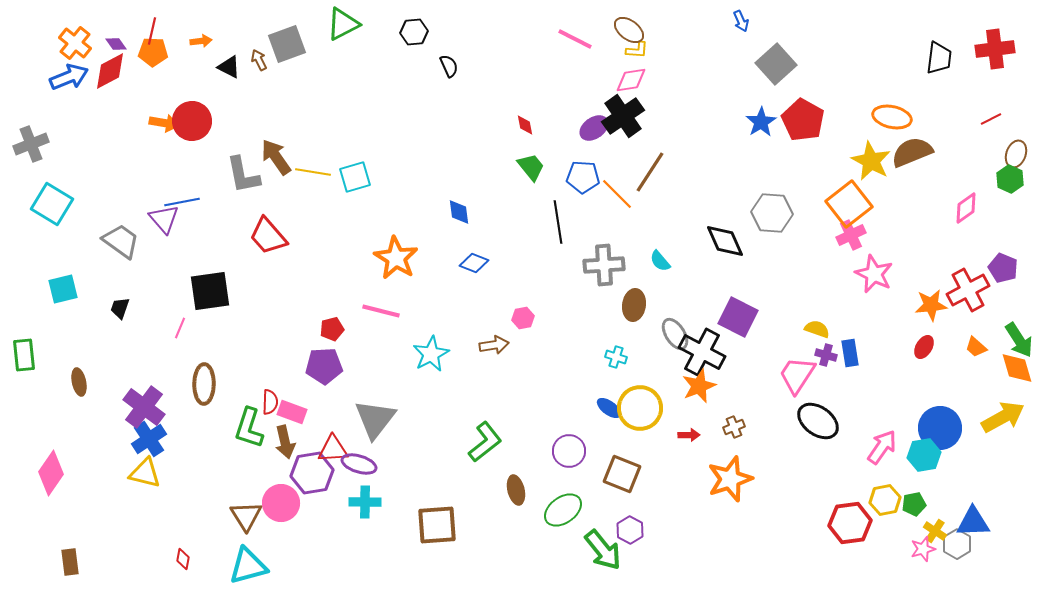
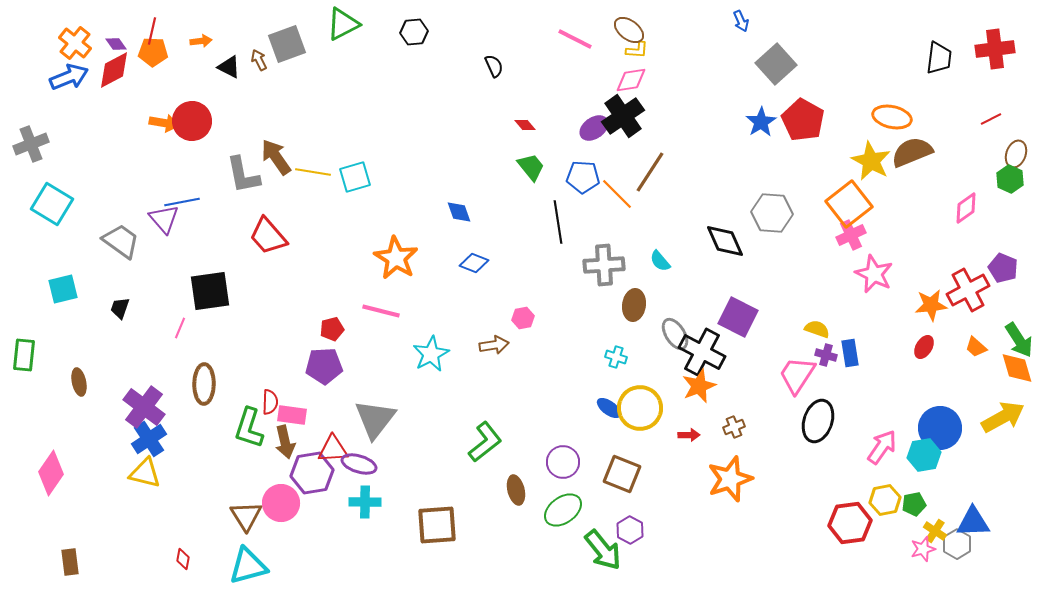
black semicircle at (449, 66): moved 45 px right
red diamond at (110, 71): moved 4 px right, 1 px up
red diamond at (525, 125): rotated 30 degrees counterclockwise
blue diamond at (459, 212): rotated 12 degrees counterclockwise
green rectangle at (24, 355): rotated 12 degrees clockwise
pink rectangle at (292, 412): moved 3 px down; rotated 12 degrees counterclockwise
black ellipse at (818, 421): rotated 72 degrees clockwise
purple circle at (569, 451): moved 6 px left, 11 px down
